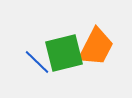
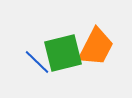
green square: moved 1 px left
